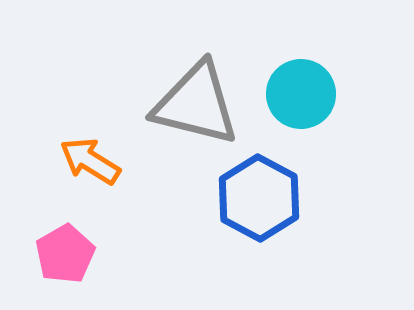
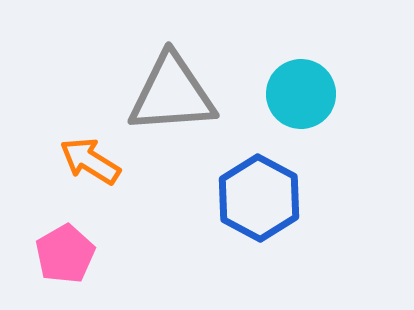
gray triangle: moved 24 px left, 10 px up; rotated 18 degrees counterclockwise
